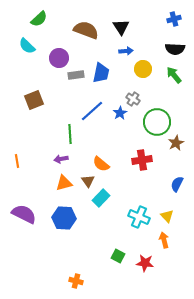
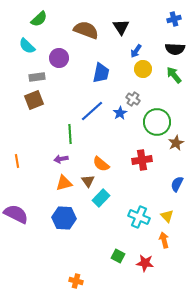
blue arrow: moved 10 px right; rotated 128 degrees clockwise
gray rectangle: moved 39 px left, 2 px down
purple semicircle: moved 8 px left
